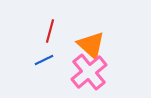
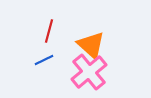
red line: moved 1 px left
